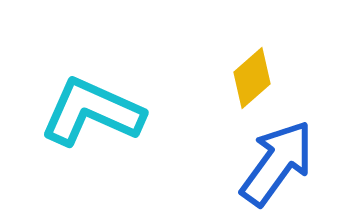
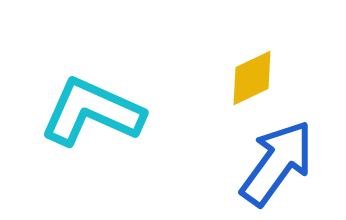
yellow diamond: rotated 16 degrees clockwise
